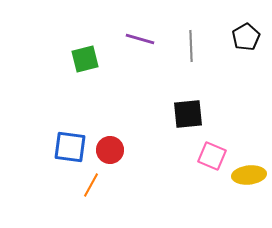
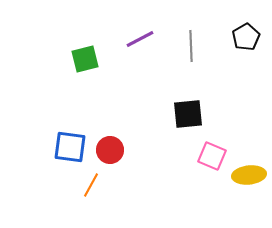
purple line: rotated 44 degrees counterclockwise
